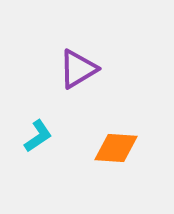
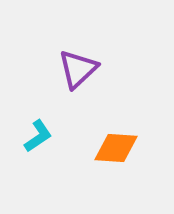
purple triangle: rotated 12 degrees counterclockwise
